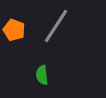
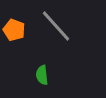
gray line: rotated 75 degrees counterclockwise
